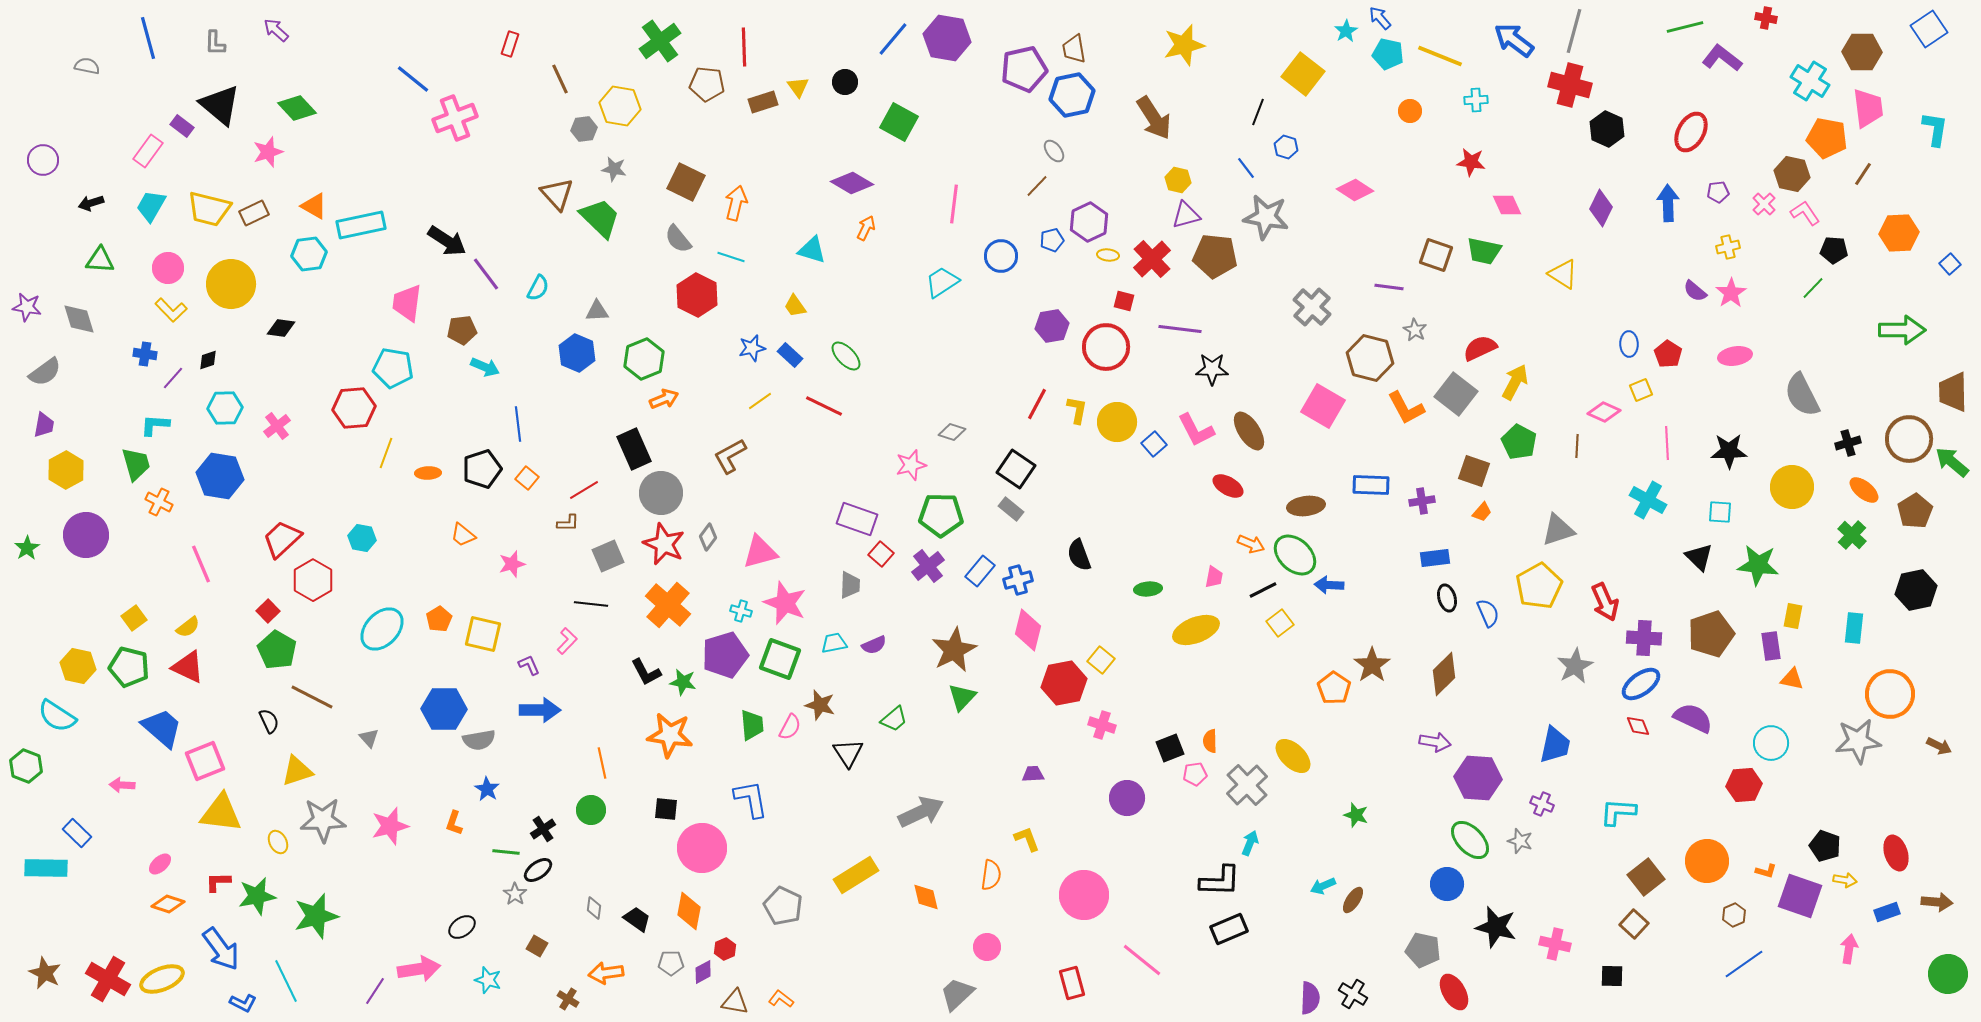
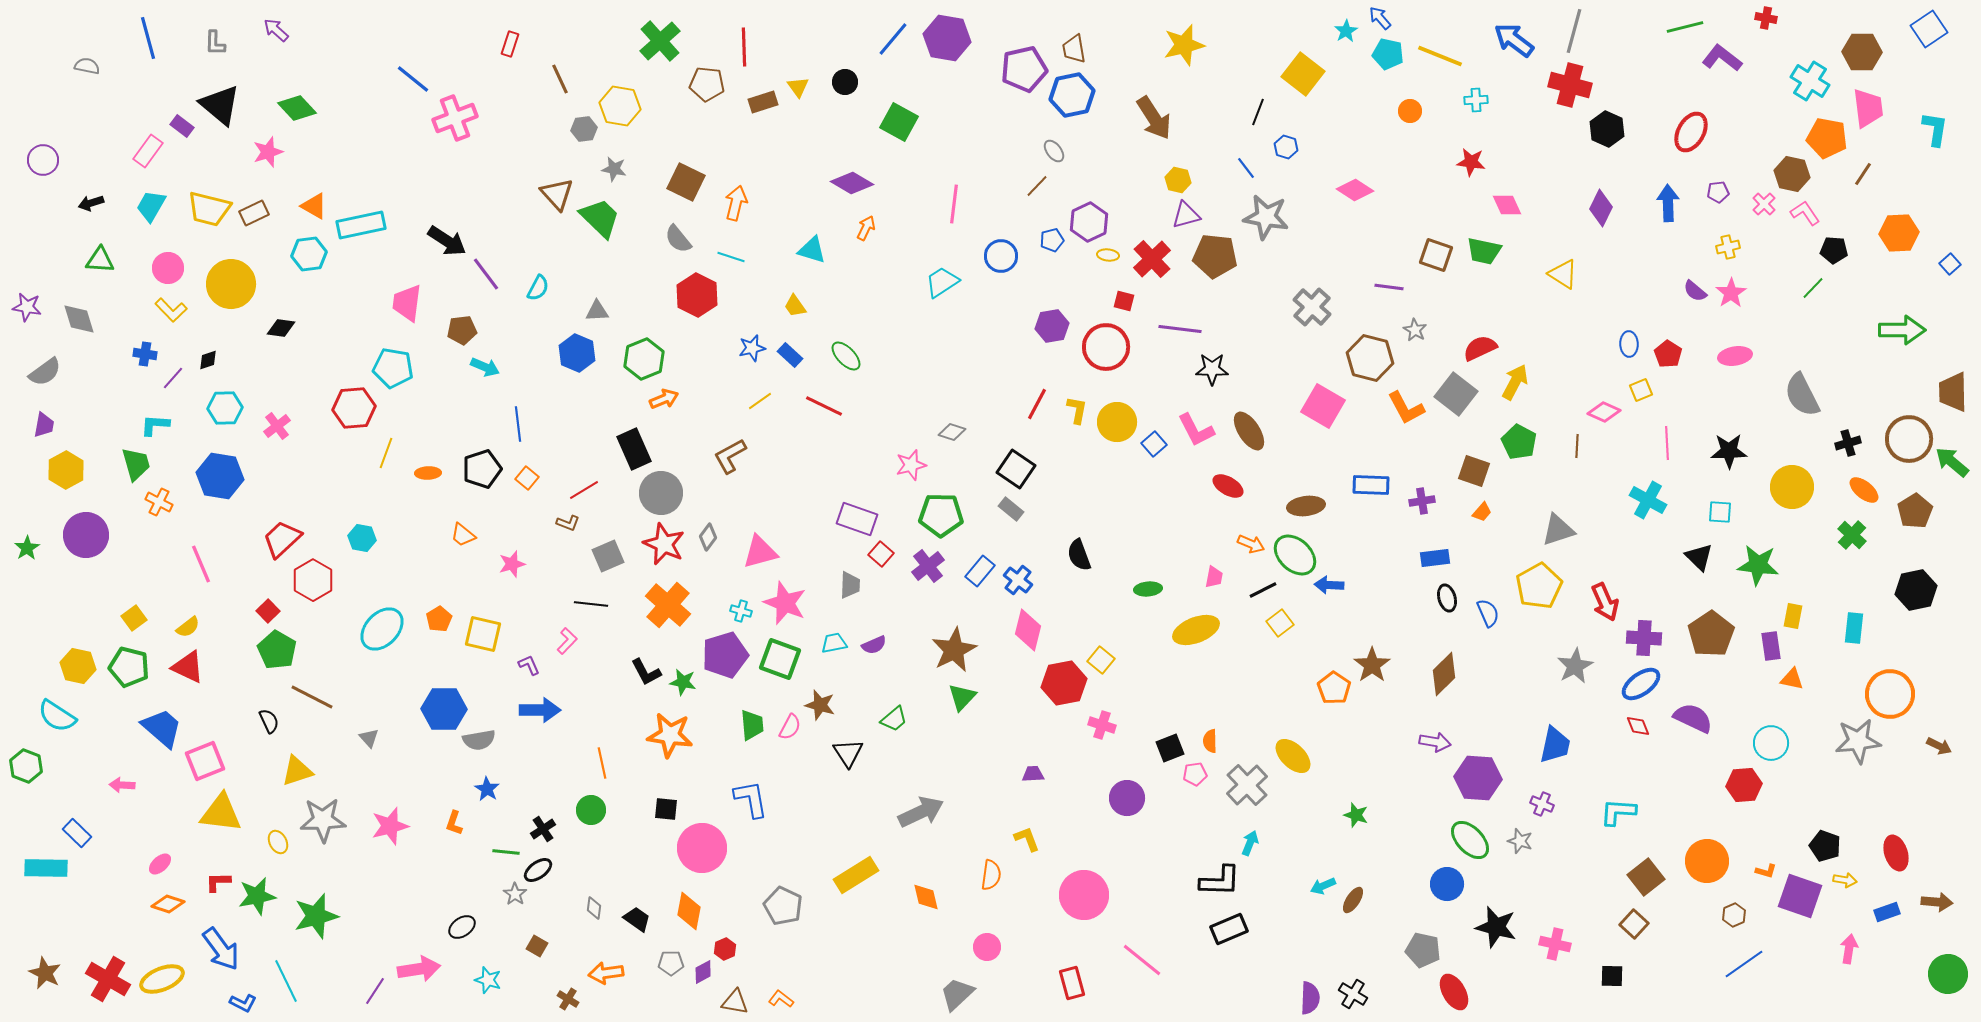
green cross at (660, 41): rotated 6 degrees counterclockwise
brown L-shape at (568, 523): rotated 20 degrees clockwise
blue cross at (1018, 580): rotated 36 degrees counterclockwise
brown pentagon at (1711, 634): rotated 15 degrees counterclockwise
